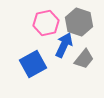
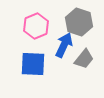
pink hexagon: moved 10 px left, 3 px down; rotated 10 degrees counterclockwise
blue square: rotated 32 degrees clockwise
